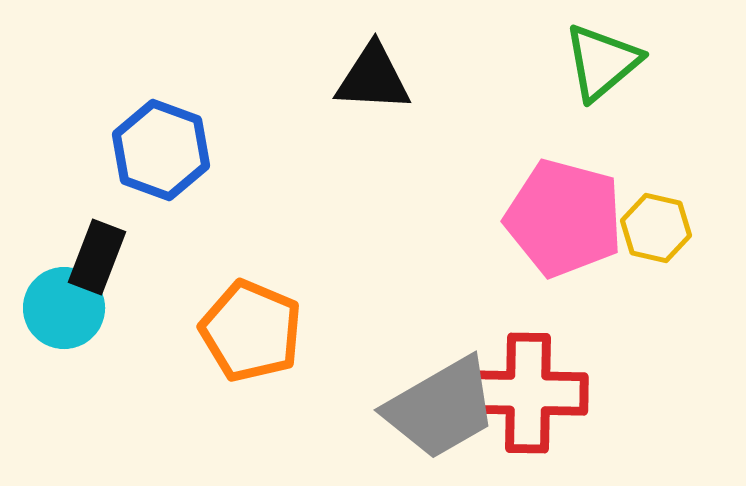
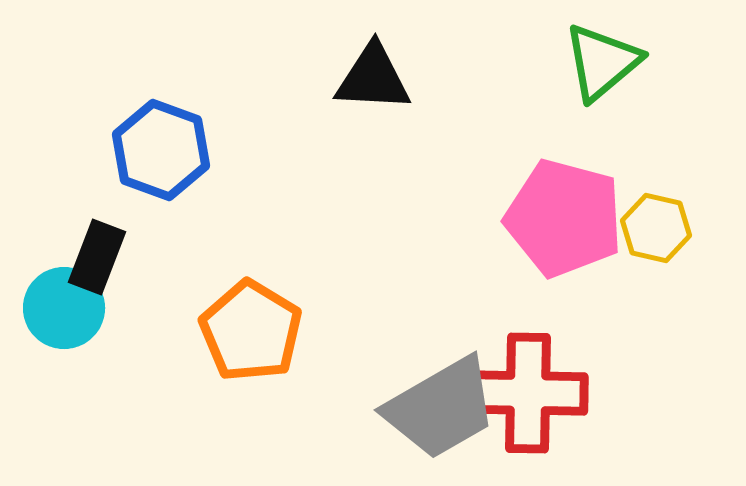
orange pentagon: rotated 8 degrees clockwise
